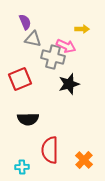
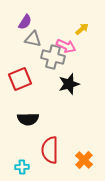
purple semicircle: rotated 56 degrees clockwise
yellow arrow: rotated 40 degrees counterclockwise
